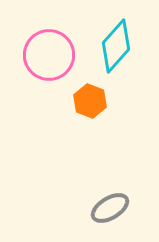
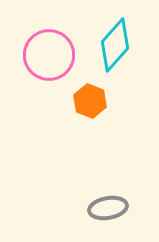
cyan diamond: moved 1 px left, 1 px up
gray ellipse: moved 2 px left; rotated 21 degrees clockwise
